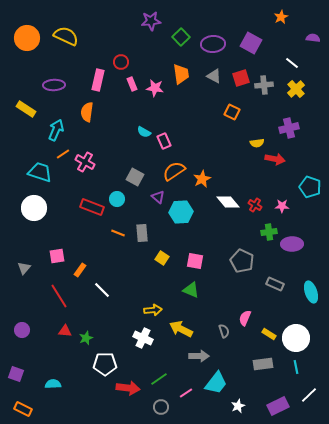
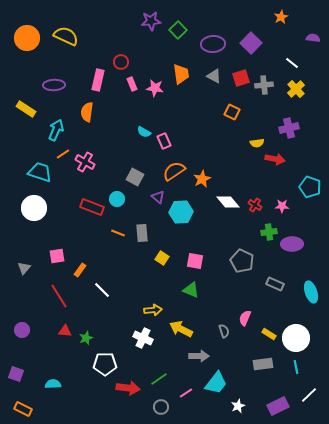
green square at (181, 37): moved 3 px left, 7 px up
purple square at (251, 43): rotated 15 degrees clockwise
